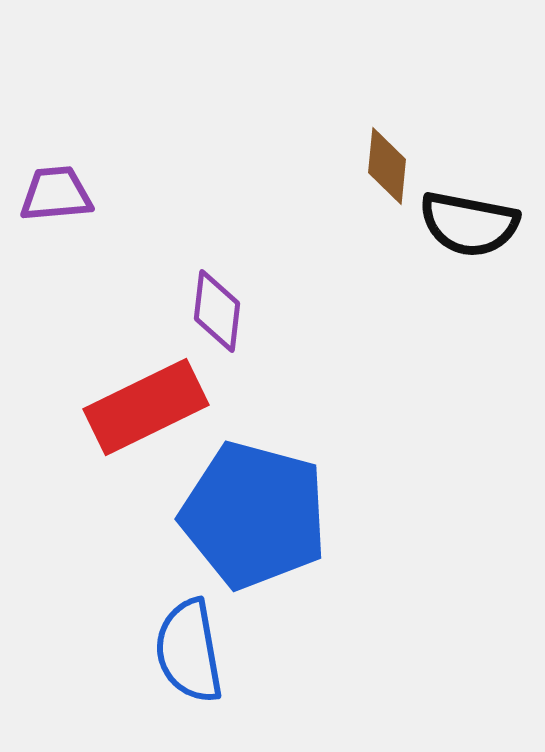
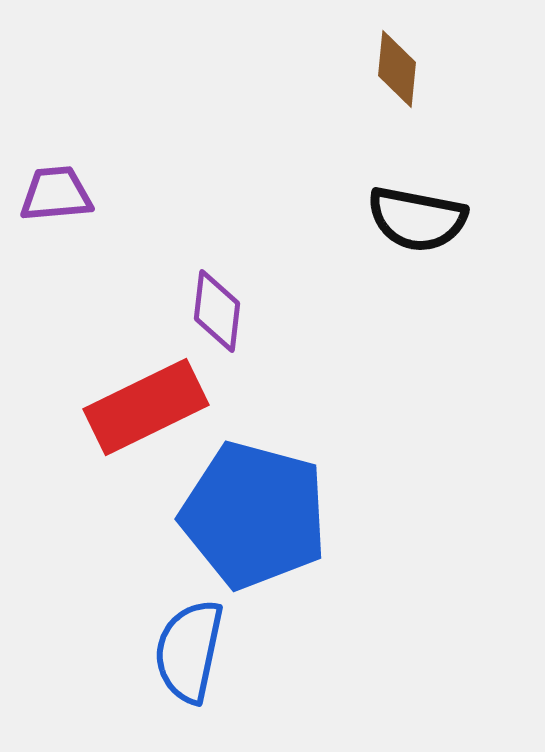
brown diamond: moved 10 px right, 97 px up
black semicircle: moved 52 px left, 5 px up
blue semicircle: rotated 22 degrees clockwise
